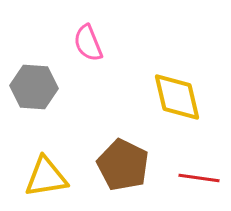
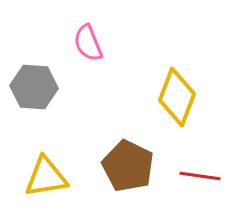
yellow diamond: rotated 34 degrees clockwise
brown pentagon: moved 5 px right, 1 px down
red line: moved 1 px right, 2 px up
